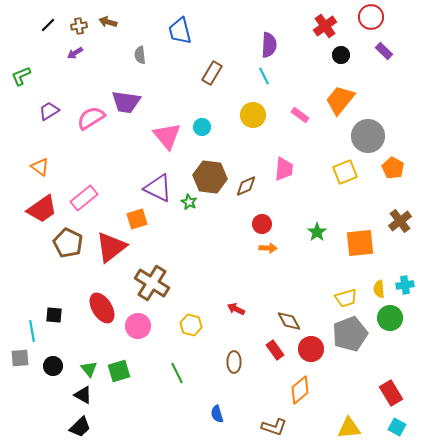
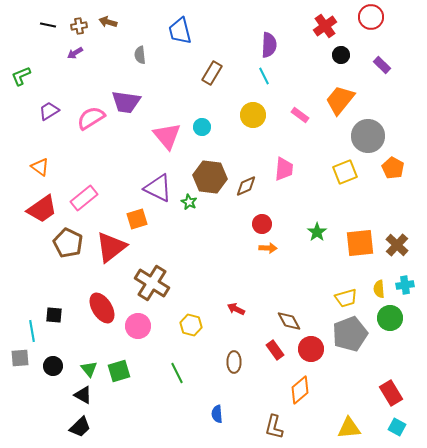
black line at (48, 25): rotated 56 degrees clockwise
purple rectangle at (384, 51): moved 2 px left, 14 px down
brown cross at (400, 221): moved 3 px left, 24 px down; rotated 10 degrees counterclockwise
blue semicircle at (217, 414): rotated 12 degrees clockwise
brown L-shape at (274, 427): rotated 85 degrees clockwise
